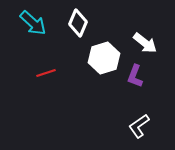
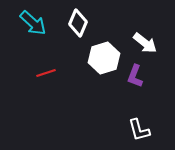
white L-shape: moved 4 px down; rotated 70 degrees counterclockwise
